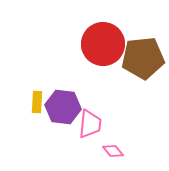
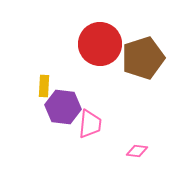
red circle: moved 3 px left
brown pentagon: rotated 12 degrees counterclockwise
yellow rectangle: moved 7 px right, 16 px up
pink diamond: moved 24 px right; rotated 45 degrees counterclockwise
